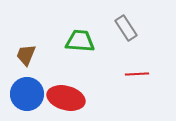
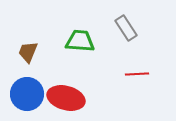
brown trapezoid: moved 2 px right, 3 px up
